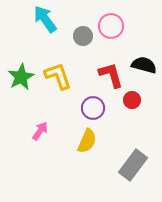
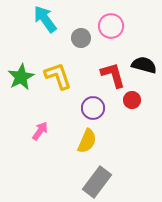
gray circle: moved 2 px left, 2 px down
red L-shape: moved 2 px right
gray rectangle: moved 36 px left, 17 px down
